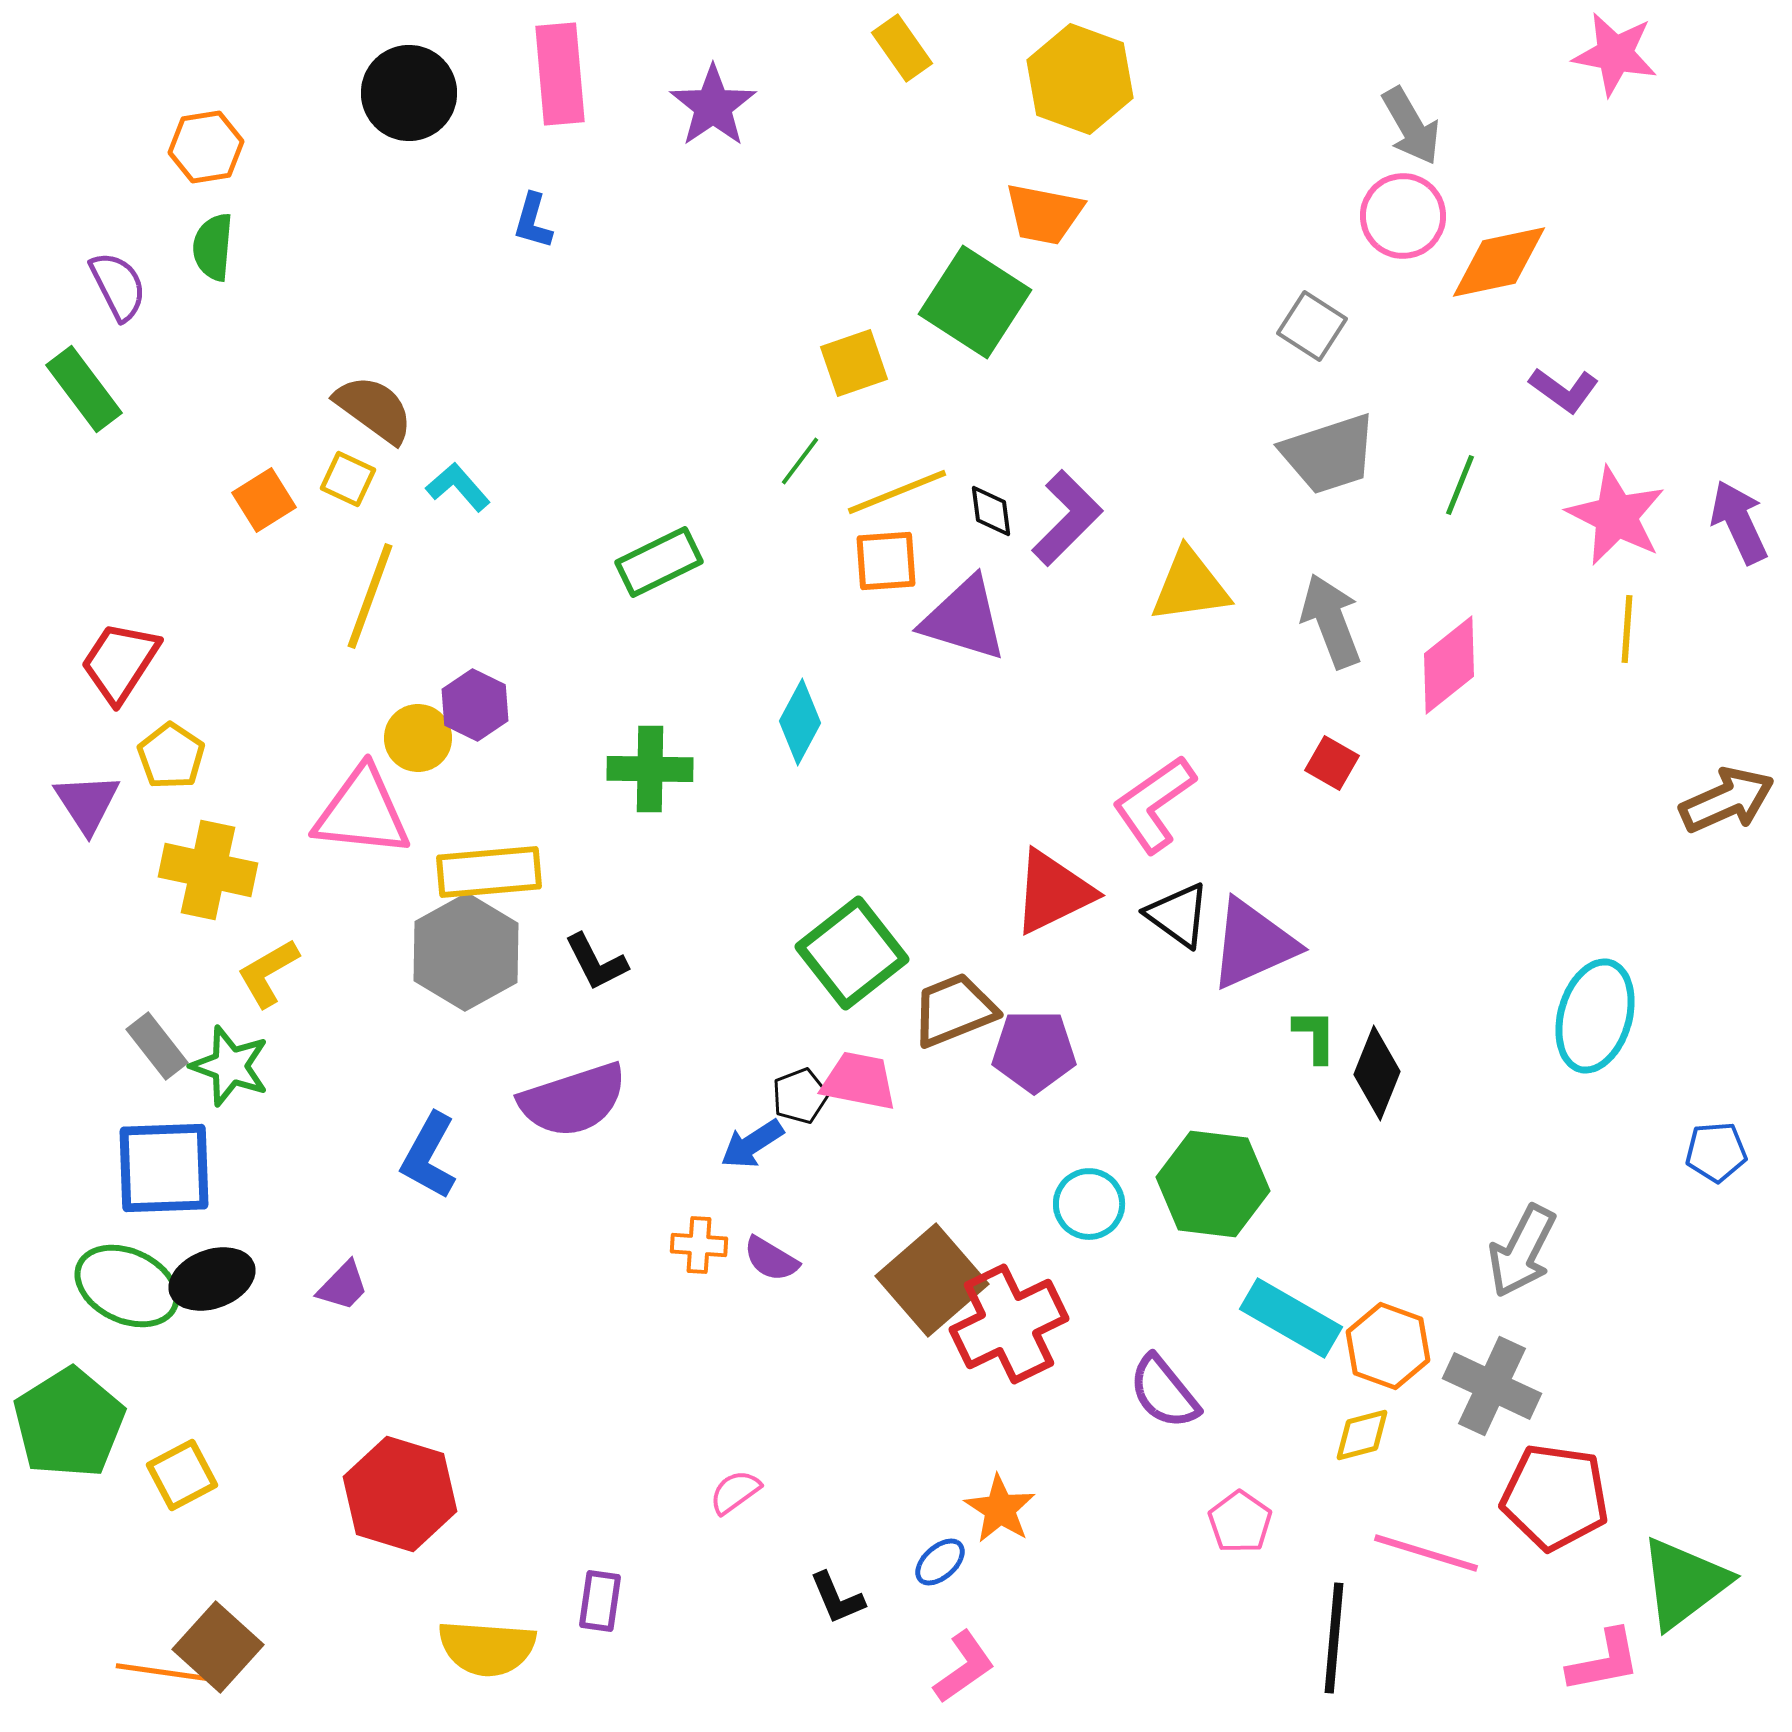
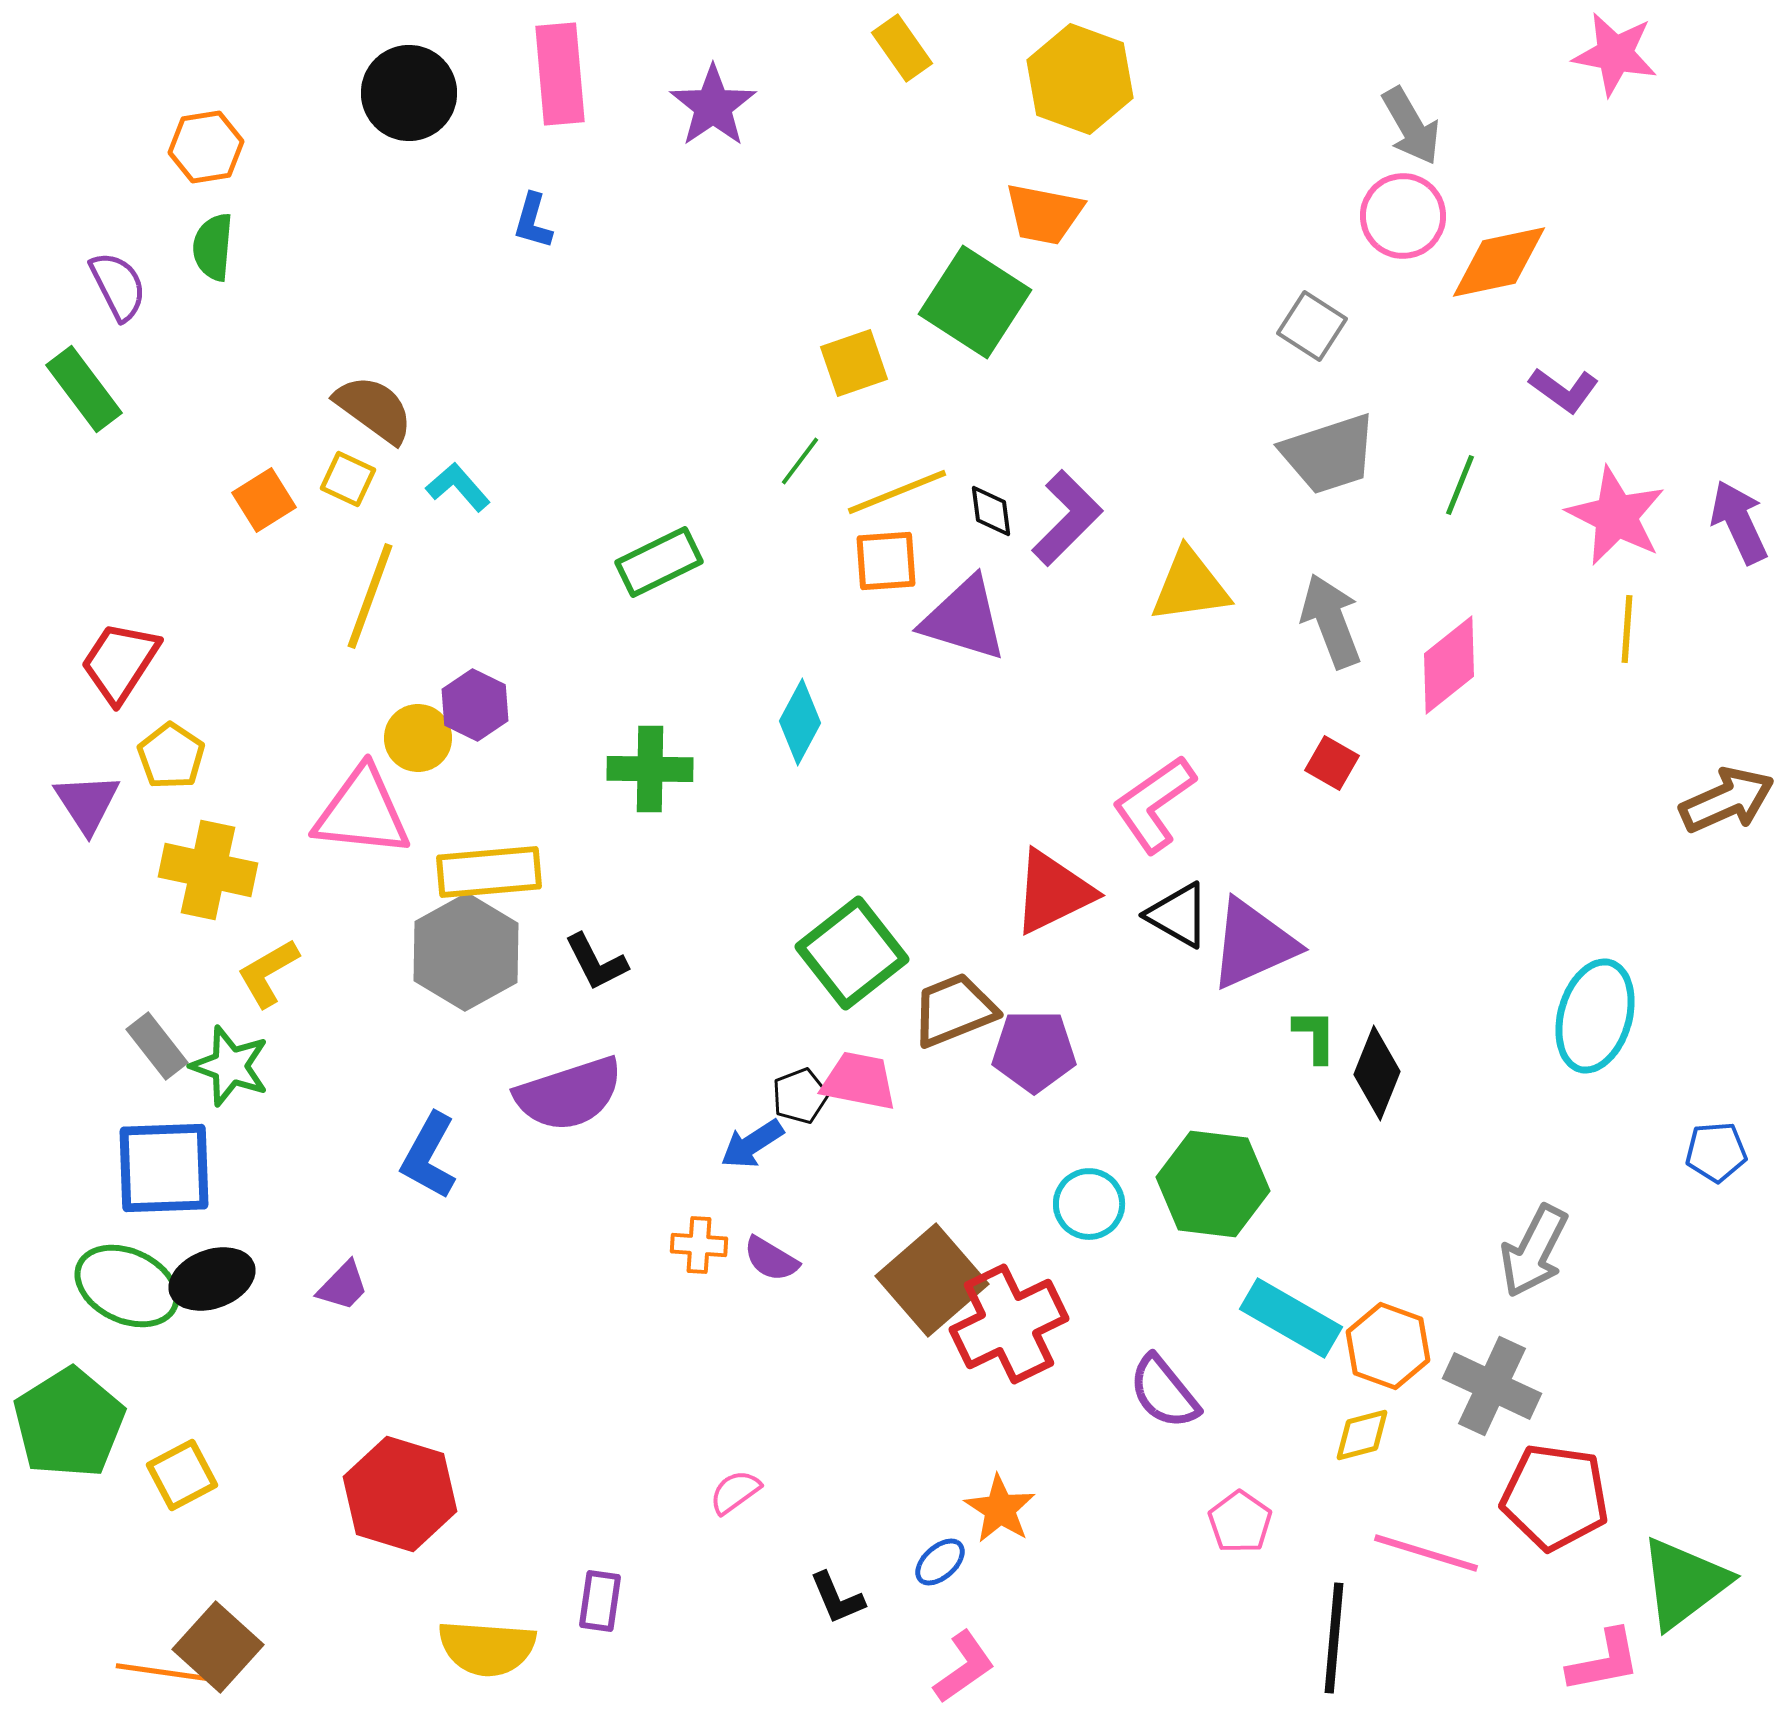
black triangle at (1178, 915): rotated 6 degrees counterclockwise
purple semicircle at (573, 1100): moved 4 px left, 6 px up
gray arrow at (1522, 1251): moved 12 px right
